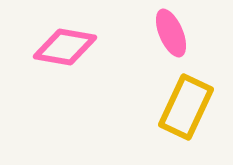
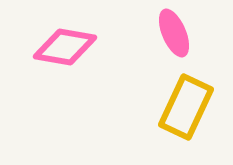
pink ellipse: moved 3 px right
